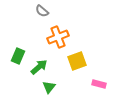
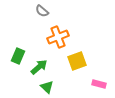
green triangle: moved 2 px left; rotated 24 degrees counterclockwise
